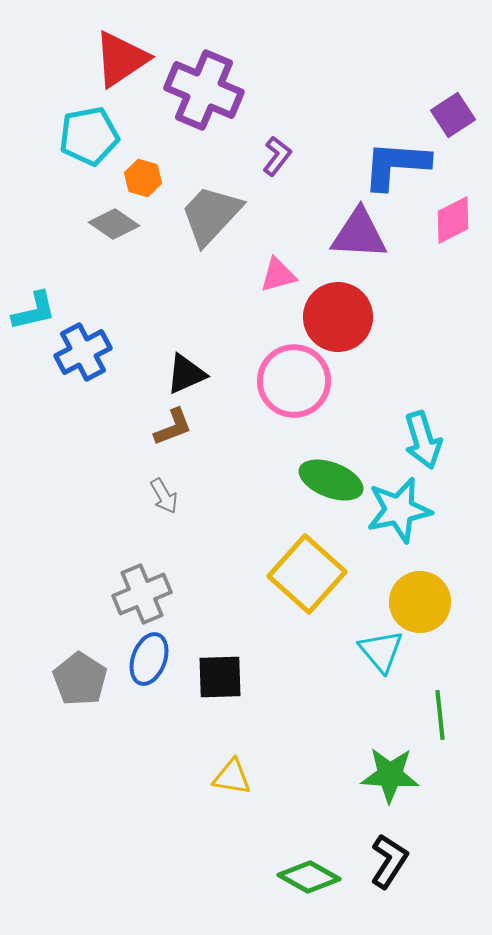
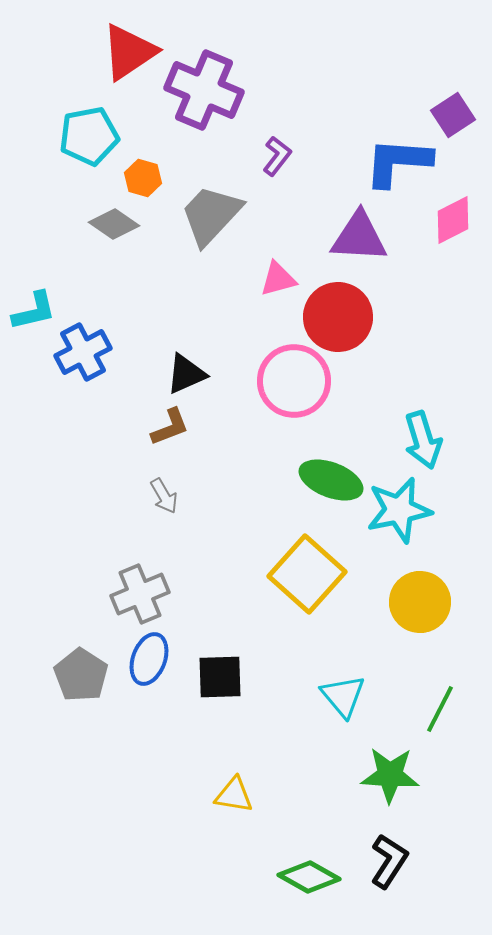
red triangle: moved 8 px right, 7 px up
blue L-shape: moved 2 px right, 3 px up
purple triangle: moved 3 px down
pink triangle: moved 4 px down
brown L-shape: moved 3 px left
gray cross: moved 2 px left
cyan triangle: moved 38 px left, 45 px down
gray pentagon: moved 1 px right, 4 px up
green line: moved 6 px up; rotated 33 degrees clockwise
yellow triangle: moved 2 px right, 18 px down
